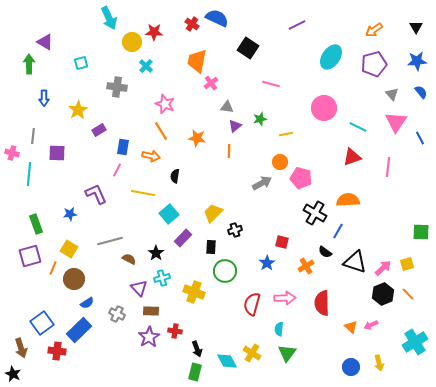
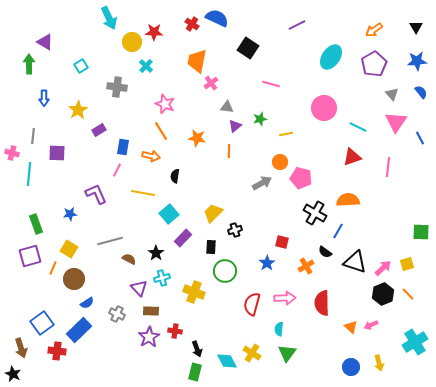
cyan square at (81, 63): moved 3 px down; rotated 16 degrees counterclockwise
purple pentagon at (374, 64): rotated 15 degrees counterclockwise
